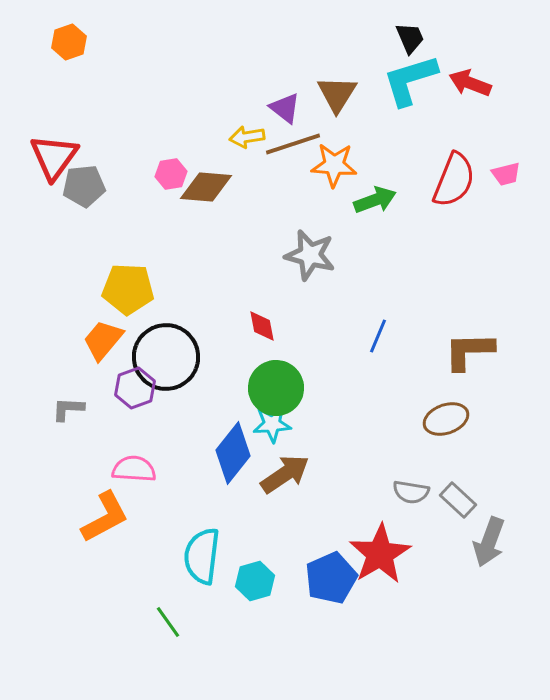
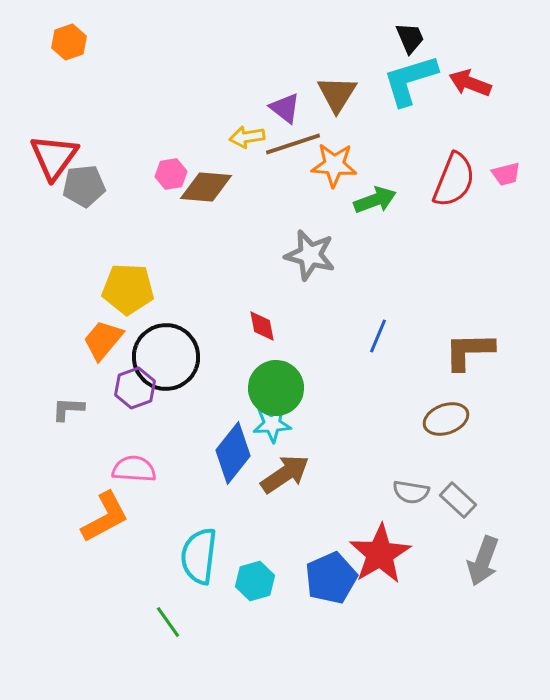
gray arrow: moved 6 px left, 19 px down
cyan semicircle: moved 3 px left
